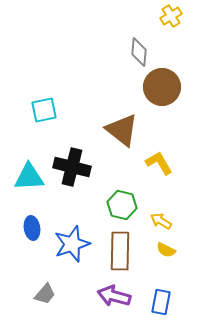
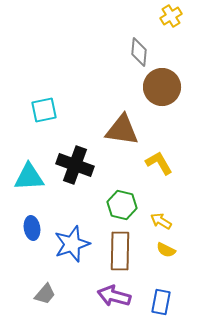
brown triangle: rotated 30 degrees counterclockwise
black cross: moved 3 px right, 2 px up; rotated 6 degrees clockwise
